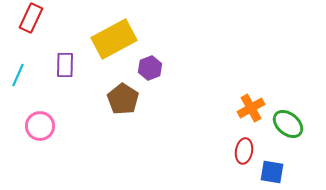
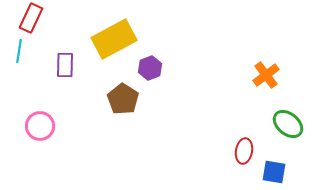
cyan line: moved 1 px right, 24 px up; rotated 15 degrees counterclockwise
orange cross: moved 15 px right, 33 px up; rotated 8 degrees counterclockwise
blue square: moved 2 px right
